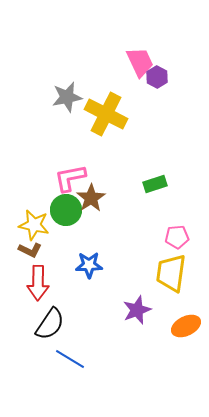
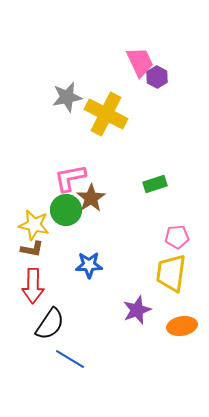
brown L-shape: moved 2 px right, 1 px up; rotated 15 degrees counterclockwise
red arrow: moved 5 px left, 3 px down
orange ellipse: moved 4 px left; rotated 16 degrees clockwise
